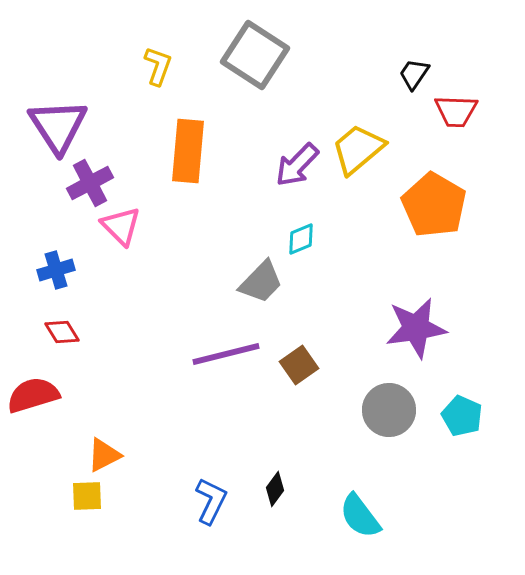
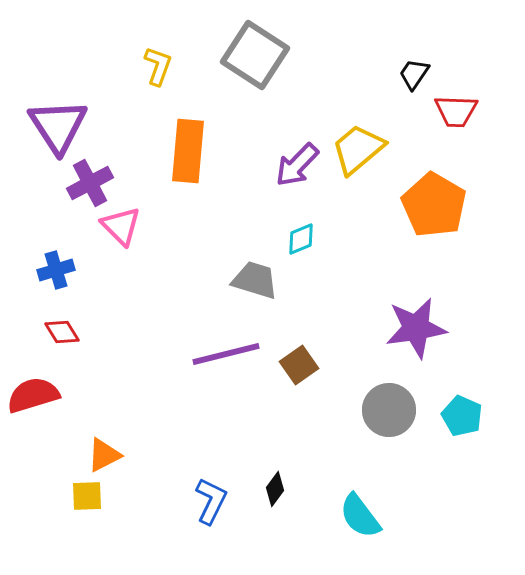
gray trapezoid: moved 6 px left, 2 px up; rotated 117 degrees counterclockwise
